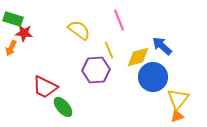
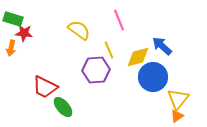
orange arrow: rotated 14 degrees counterclockwise
orange triangle: rotated 16 degrees counterclockwise
